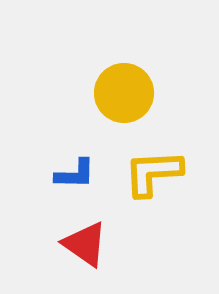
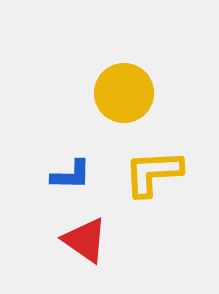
blue L-shape: moved 4 px left, 1 px down
red triangle: moved 4 px up
